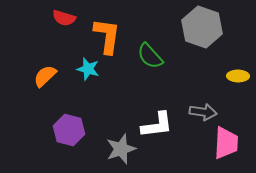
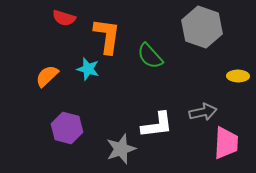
orange semicircle: moved 2 px right
gray arrow: rotated 20 degrees counterclockwise
purple hexagon: moved 2 px left, 2 px up
